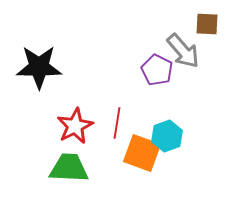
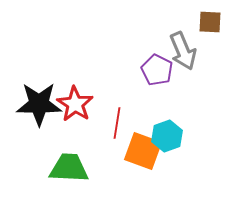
brown square: moved 3 px right, 2 px up
gray arrow: rotated 18 degrees clockwise
black star: moved 37 px down
red star: moved 22 px up; rotated 12 degrees counterclockwise
orange square: moved 1 px right, 2 px up
